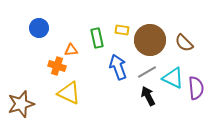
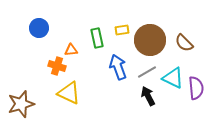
yellow rectangle: rotated 16 degrees counterclockwise
